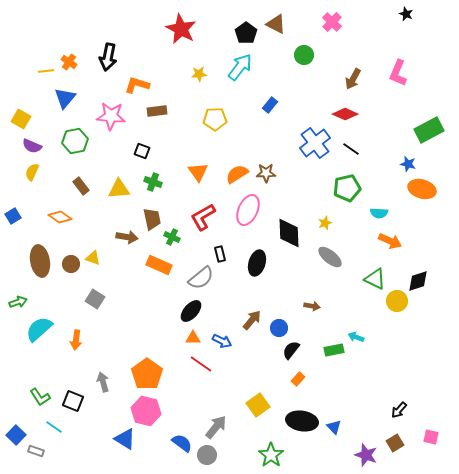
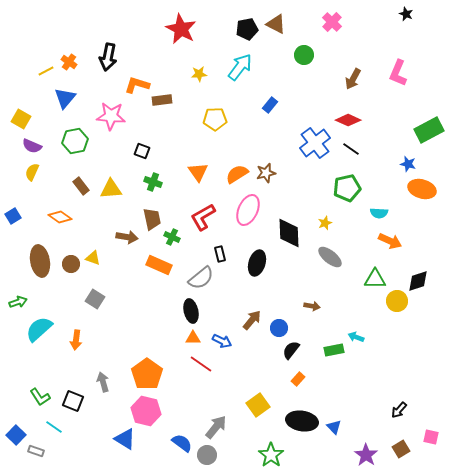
black pentagon at (246, 33): moved 1 px right, 4 px up; rotated 25 degrees clockwise
yellow line at (46, 71): rotated 21 degrees counterclockwise
brown rectangle at (157, 111): moved 5 px right, 11 px up
red diamond at (345, 114): moved 3 px right, 6 px down
brown star at (266, 173): rotated 12 degrees counterclockwise
yellow triangle at (119, 189): moved 8 px left
green triangle at (375, 279): rotated 25 degrees counterclockwise
black ellipse at (191, 311): rotated 55 degrees counterclockwise
brown square at (395, 443): moved 6 px right, 6 px down
purple star at (366, 455): rotated 15 degrees clockwise
